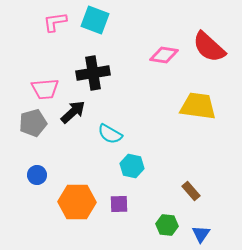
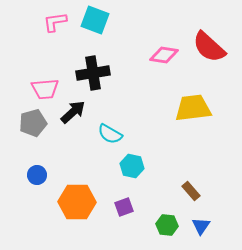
yellow trapezoid: moved 5 px left, 2 px down; rotated 15 degrees counterclockwise
purple square: moved 5 px right, 3 px down; rotated 18 degrees counterclockwise
blue triangle: moved 8 px up
